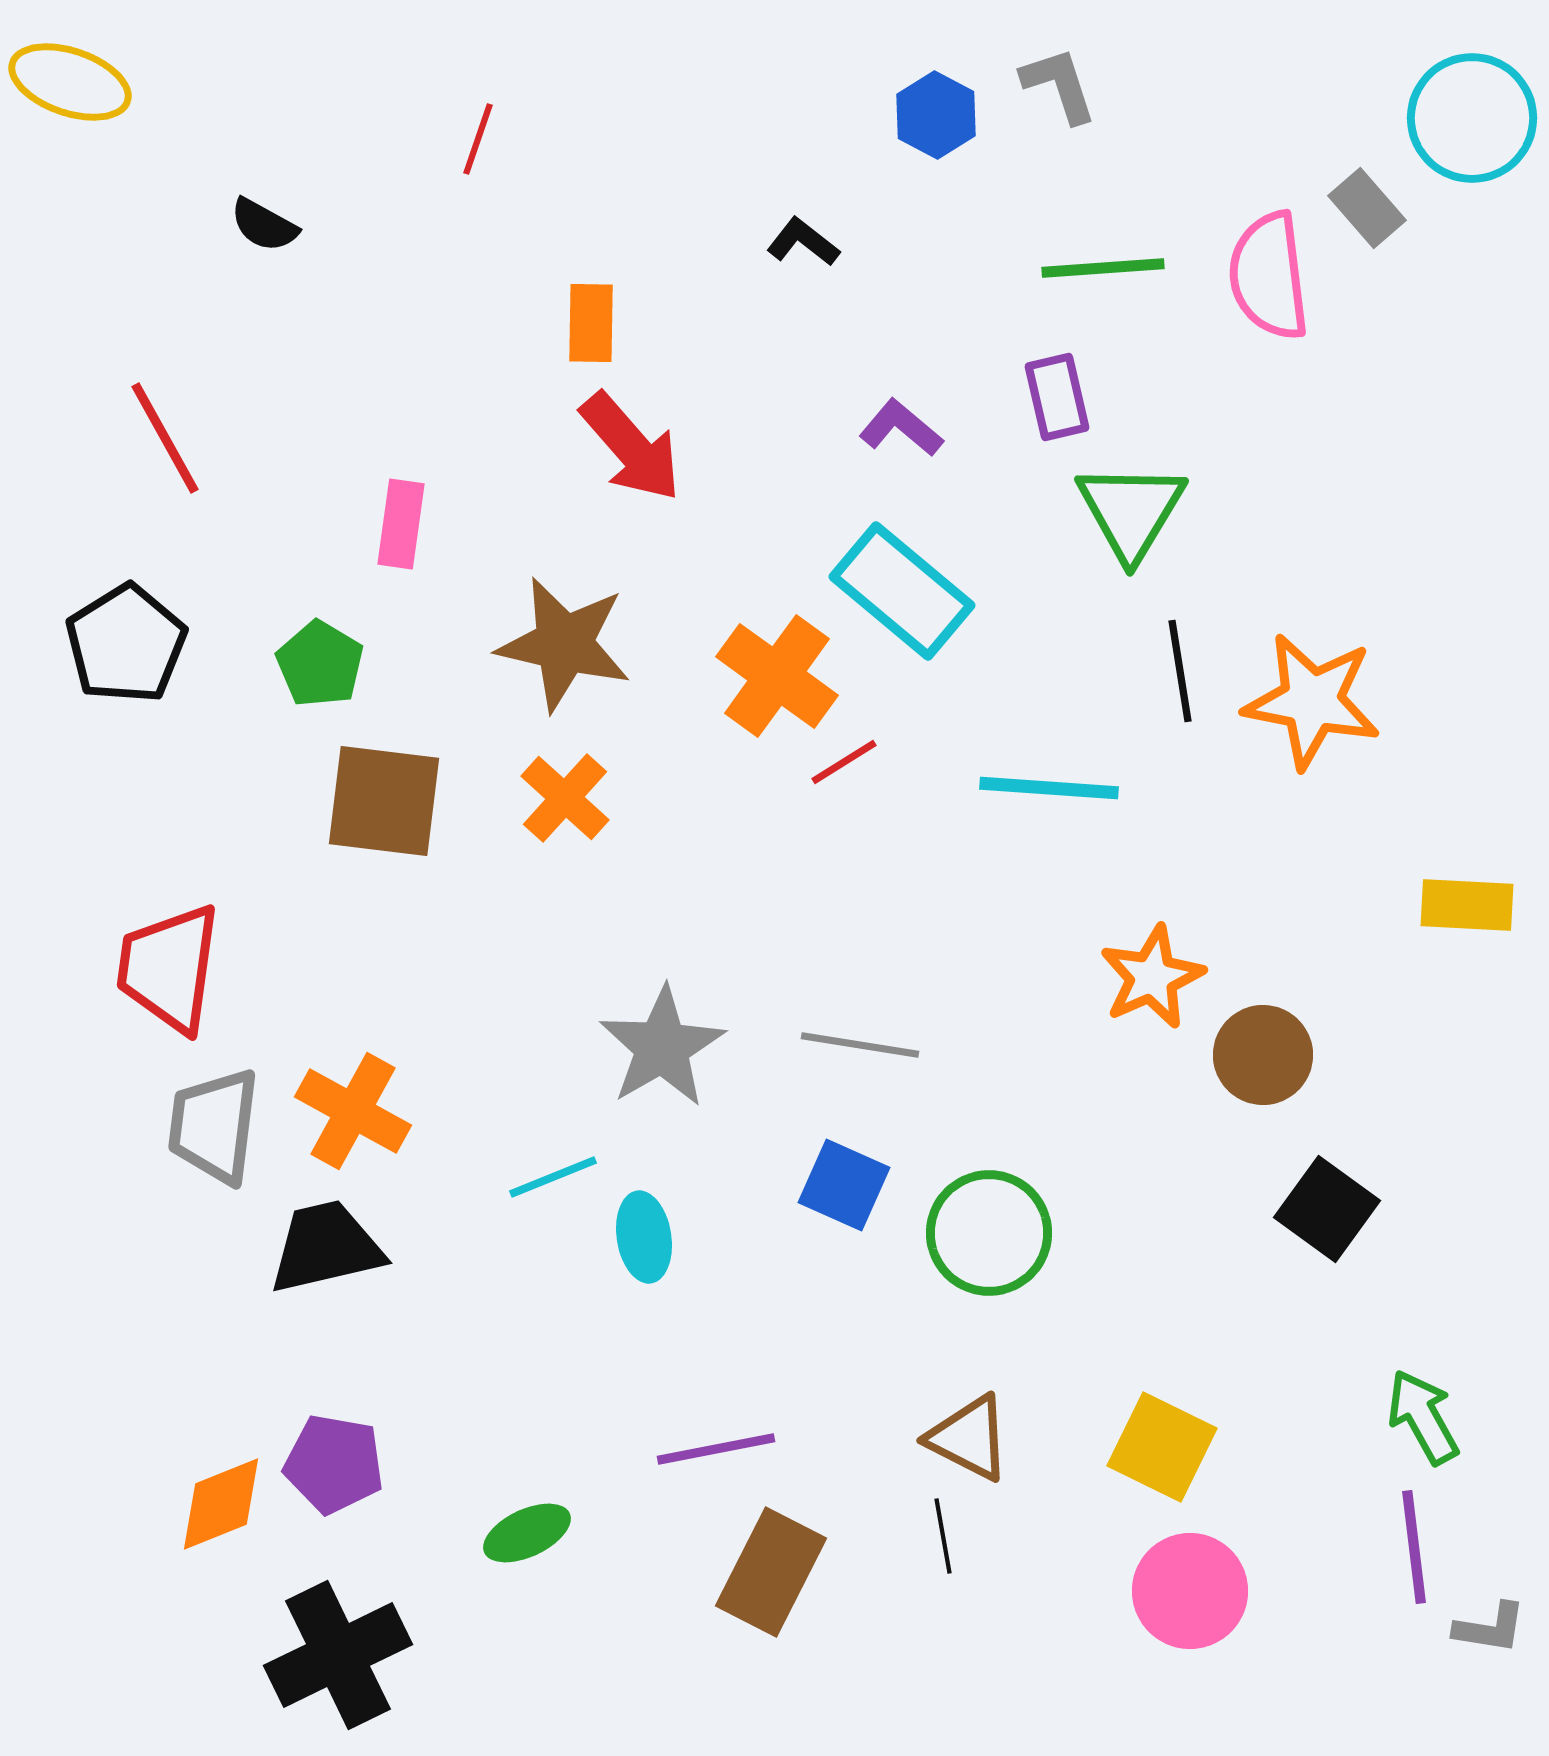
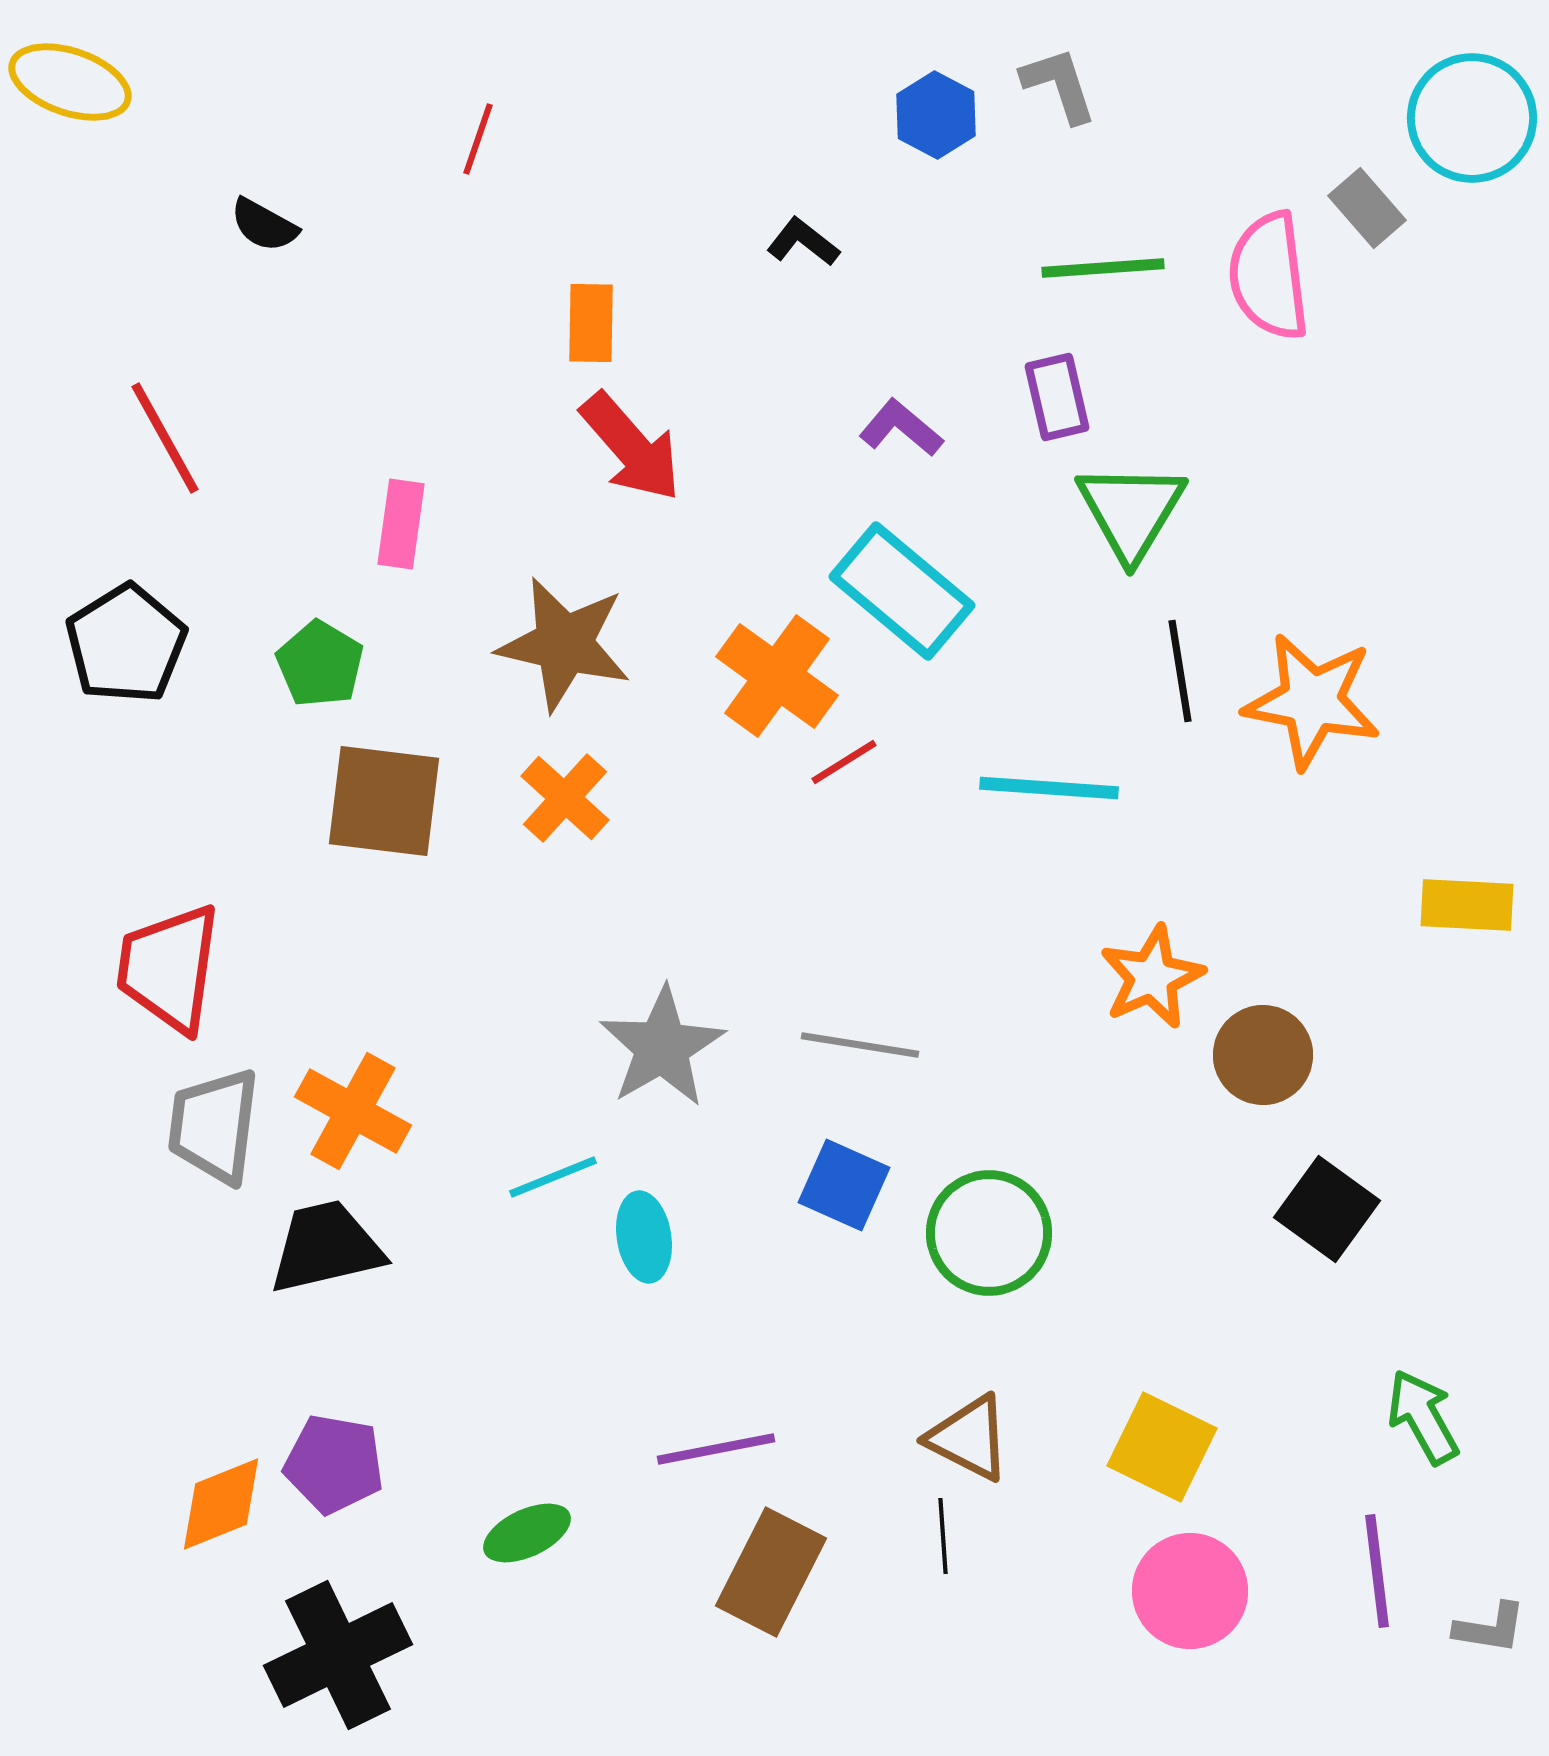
black line at (943, 1536): rotated 6 degrees clockwise
purple line at (1414, 1547): moved 37 px left, 24 px down
